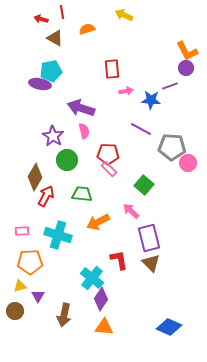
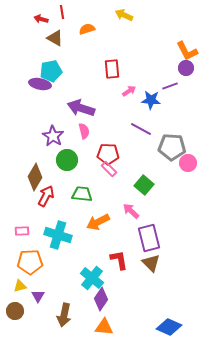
pink arrow at (126, 91): moved 3 px right; rotated 24 degrees counterclockwise
